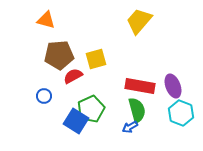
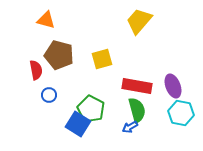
brown pentagon: rotated 20 degrees clockwise
yellow square: moved 6 px right
red semicircle: moved 37 px left, 6 px up; rotated 108 degrees clockwise
red rectangle: moved 3 px left
blue circle: moved 5 px right, 1 px up
green pentagon: rotated 20 degrees counterclockwise
cyan hexagon: rotated 10 degrees counterclockwise
blue square: moved 2 px right, 3 px down
